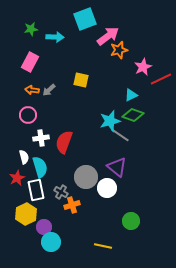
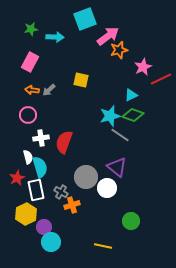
cyan star: moved 5 px up
white semicircle: moved 4 px right
